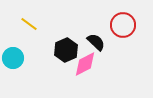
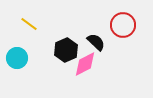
cyan circle: moved 4 px right
